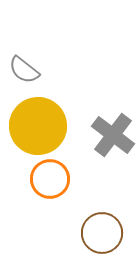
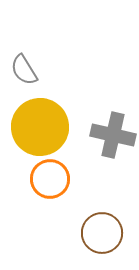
gray semicircle: rotated 20 degrees clockwise
yellow circle: moved 2 px right, 1 px down
gray cross: rotated 24 degrees counterclockwise
